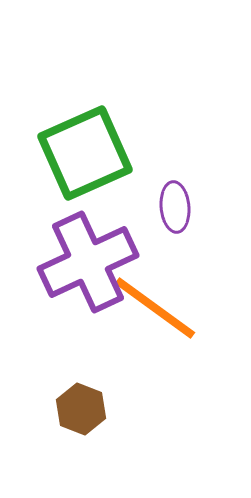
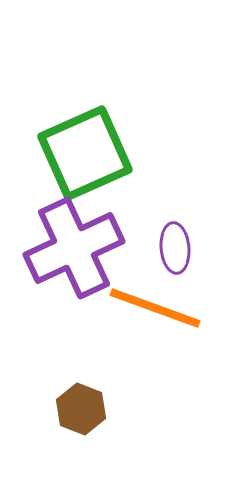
purple ellipse: moved 41 px down
purple cross: moved 14 px left, 14 px up
orange line: rotated 16 degrees counterclockwise
